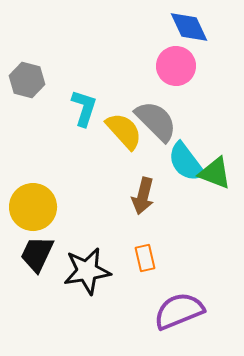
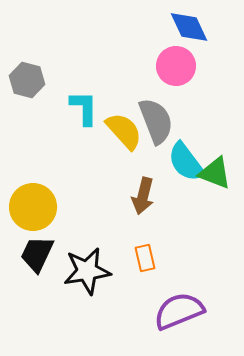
cyan L-shape: rotated 18 degrees counterclockwise
gray semicircle: rotated 24 degrees clockwise
